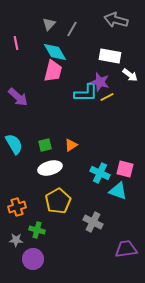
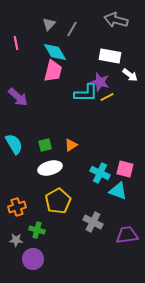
purple trapezoid: moved 1 px right, 14 px up
